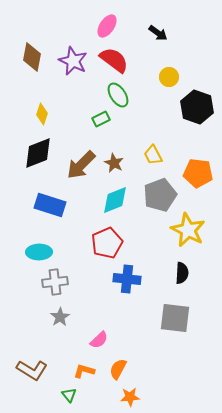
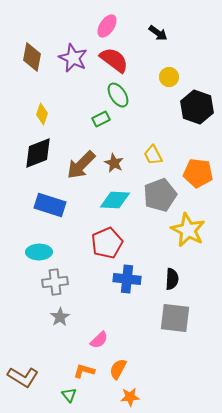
purple star: moved 3 px up
cyan diamond: rotated 24 degrees clockwise
black semicircle: moved 10 px left, 6 px down
brown L-shape: moved 9 px left, 7 px down
